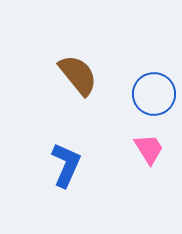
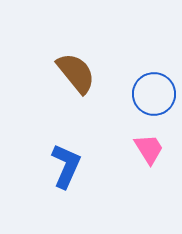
brown semicircle: moved 2 px left, 2 px up
blue L-shape: moved 1 px down
